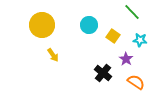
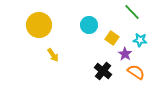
yellow circle: moved 3 px left
yellow square: moved 1 px left, 2 px down
purple star: moved 1 px left, 5 px up
black cross: moved 2 px up
orange semicircle: moved 10 px up
